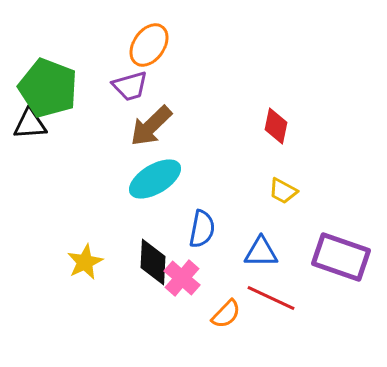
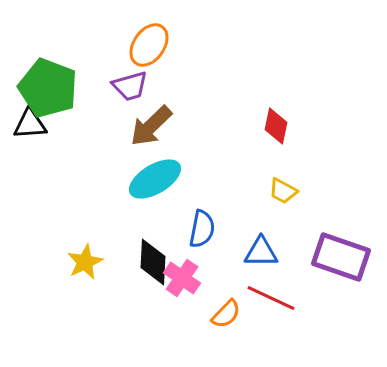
pink cross: rotated 6 degrees counterclockwise
